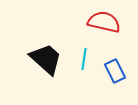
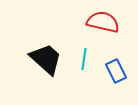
red semicircle: moved 1 px left
blue rectangle: moved 1 px right
